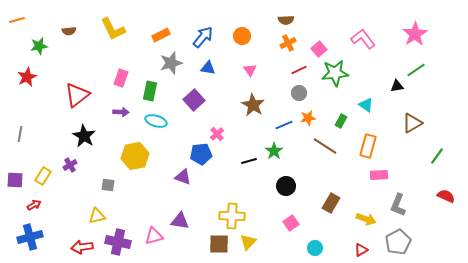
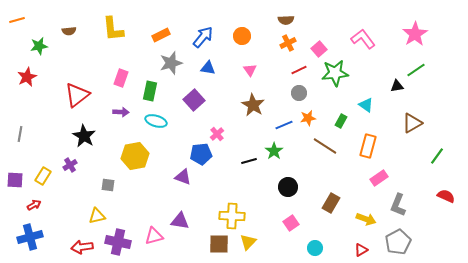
yellow L-shape at (113, 29): rotated 20 degrees clockwise
pink rectangle at (379, 175): moved 3 px down; rotated 30 degrees counterclockwise
black circle at (286, 186): moved 2 px right, 1 px down
